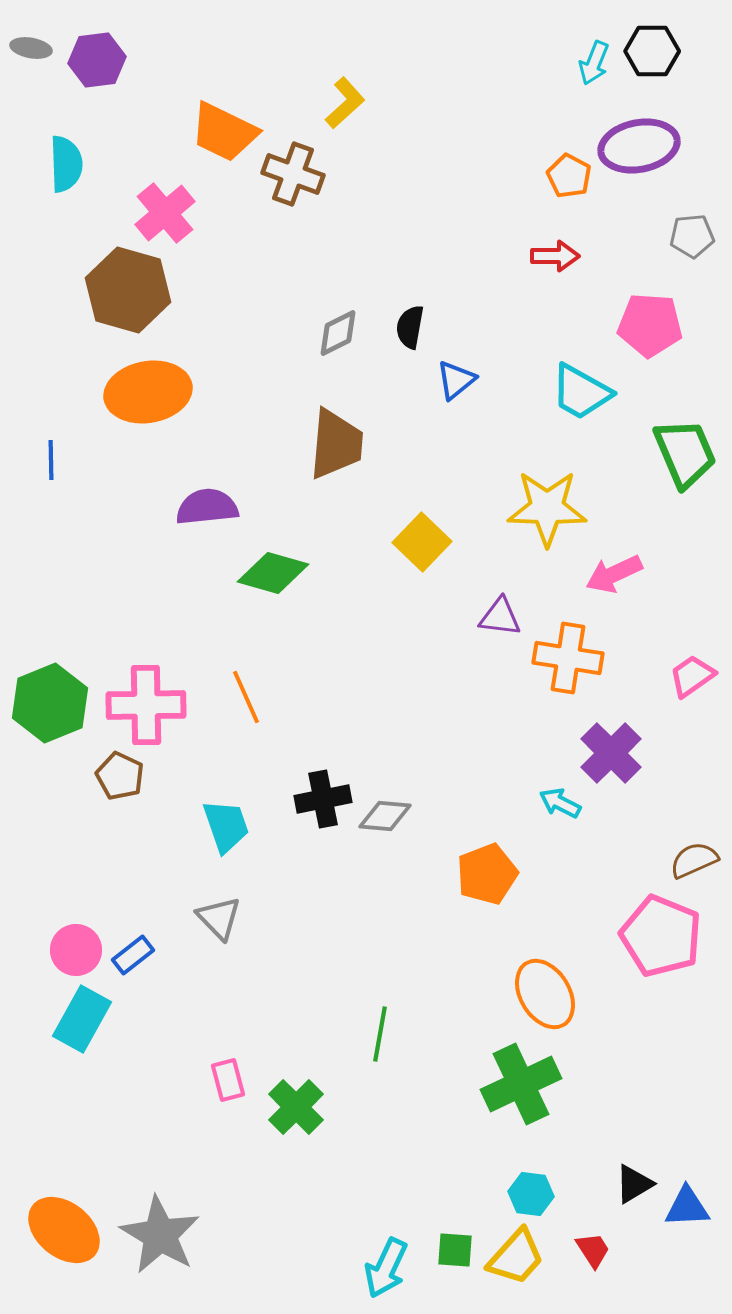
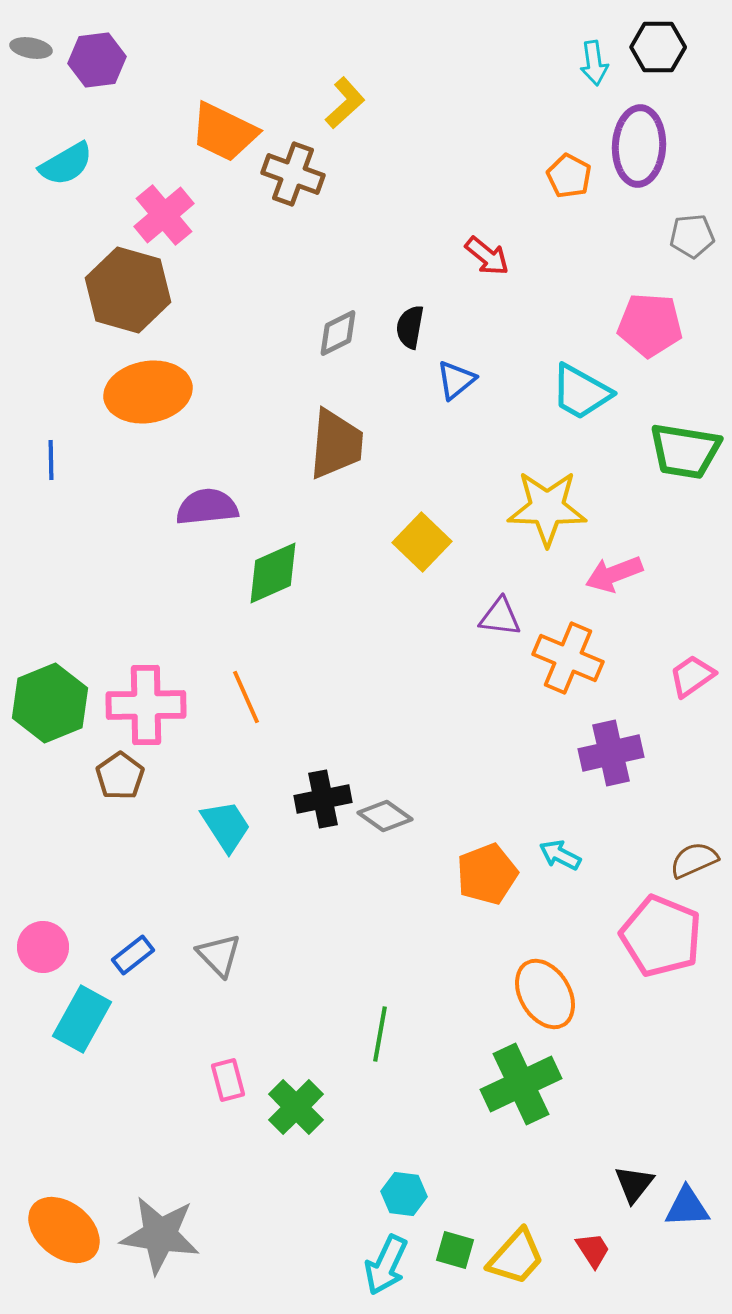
black hexagon at (652, 51): moved 6 px right, 4 px up
cyan arrow at (594, 63): rotated 30 degrees counterclockwise
purple ellipse at (639, 146): rotated 76 degrees counterclockwise
cyan semicircle at (66, 164): rotated 62 degrees clockwise
pink cross at (165, 213): moved 1 px left, 2 px down
red arrow at (555, 256): moved 68 px left; rotated 39 degrees clockwise
green trapezoid at (685, 453): moved 2 px up; rotated 122 degrees clockwise
green diamond at (273, 573): rotated 40 degrees counterclockwise
pink arrow at (614, 574): rotated 4 degrees clockwise
orange cross at (568, 658): rotated 14 degrees clockwise
purple cross at (611, 753): rotated 32 degrees clockwise
brown pentagon at (120, 776): rotated 12 degrees clockwise
cyan arrow at (560, 803): moved 52 px down
gray diamond at (385, 816): rotated 30 degrees clockwise
cyan trapezoid at (226, 826): rotated 14 degrees counterclockwise
gray triangle at (219, 918): moved 37 px down
pink circle at (76, 950): moved 33 px left, 3 px up
black triangle at (634, 1184): rotated 21 degrees counterclockwise
cyan hexagon at (531, 1194): moved 127 px left
gray star at (160, 1235): rotated 22 degrees counterclockwise
green square at (455, 1250): rotated 12 degrees clockwise
cyan arrow at (386, 1268): moved 3 px up
